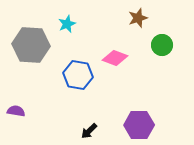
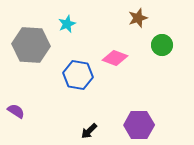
purple semicircle: rotated 24 degrees clockwise
